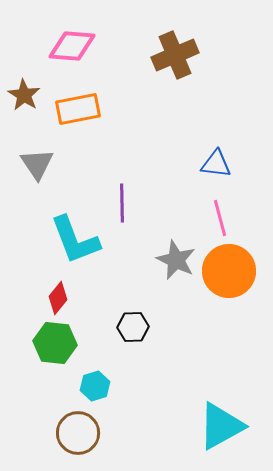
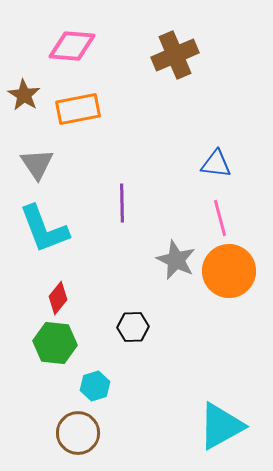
cyan L-shape: moved 31 px left, 11 px up
